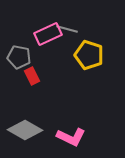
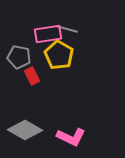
pink rectangle: rotated 16 degrees clockwise
yellow pentagon: moved 30 px left; rotated 12 degrees clockwise
